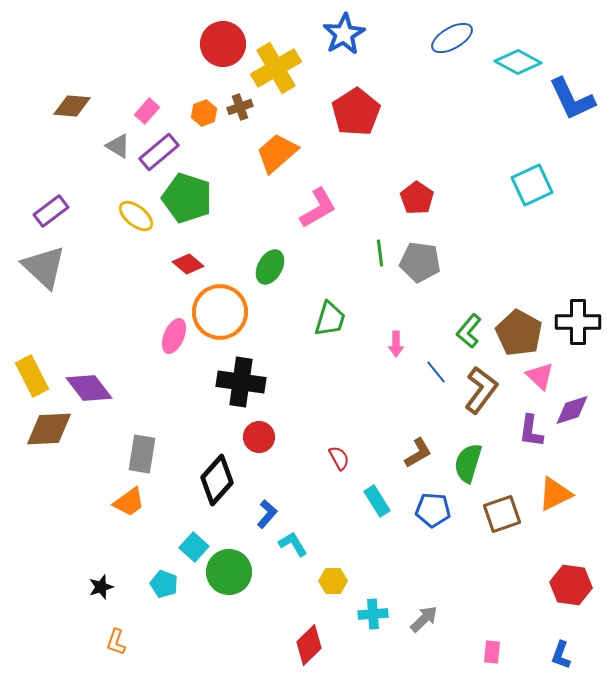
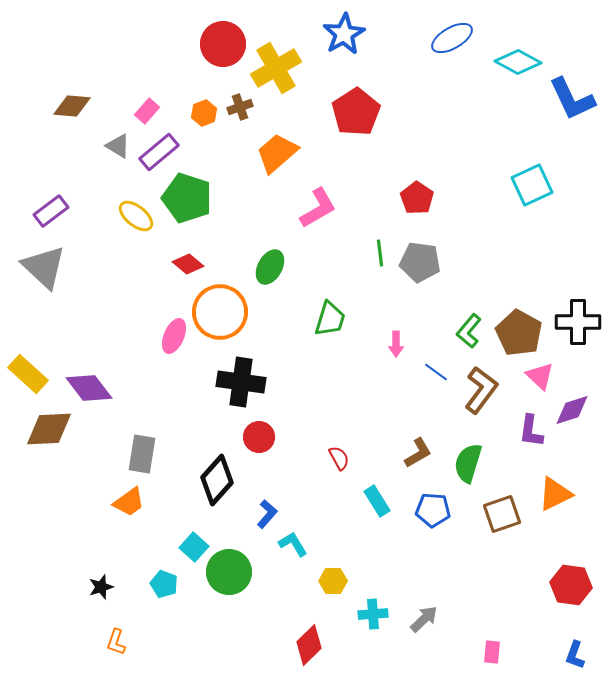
blue line at (436, 372): rotated 15 degrees counterclockwise
yellow rectangle at (32, 376): moved 4 px left, 2 px up; rotated 21 degrees counterclockwise
blue L-shape at (561, 655): moved 14 px right
